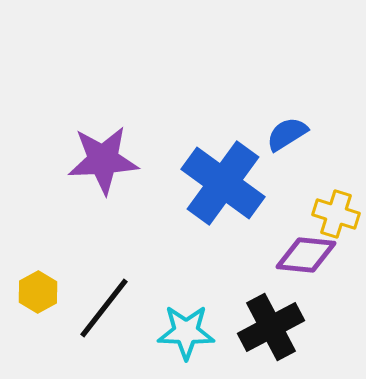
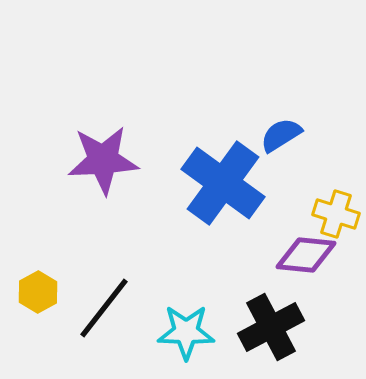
blue semicircle: moved 6 px left, 1 px down
